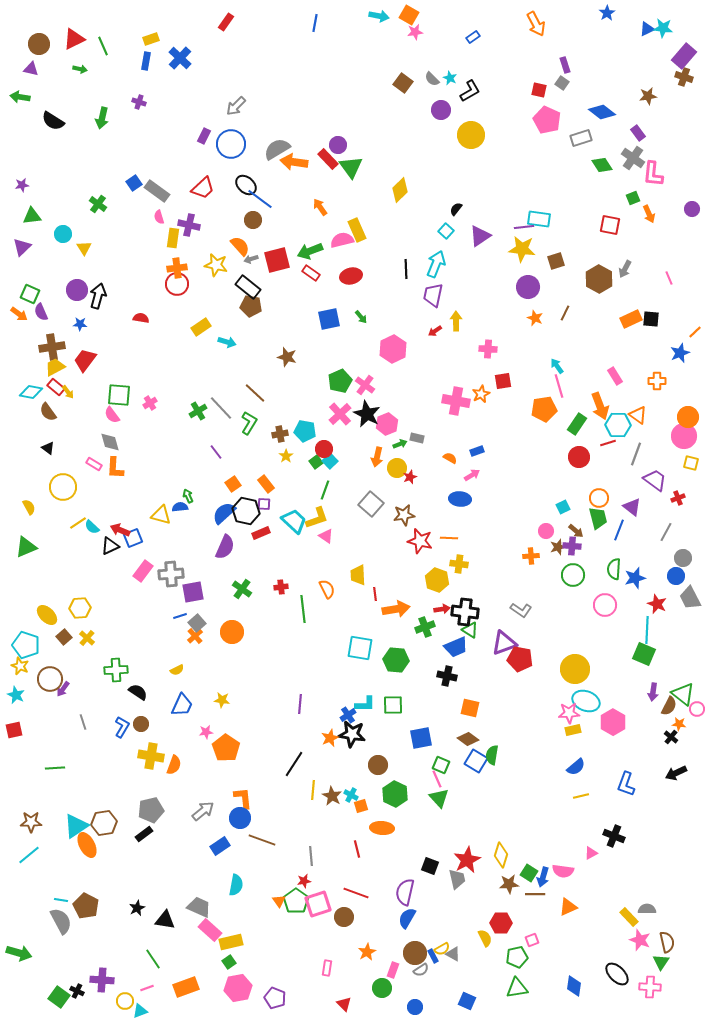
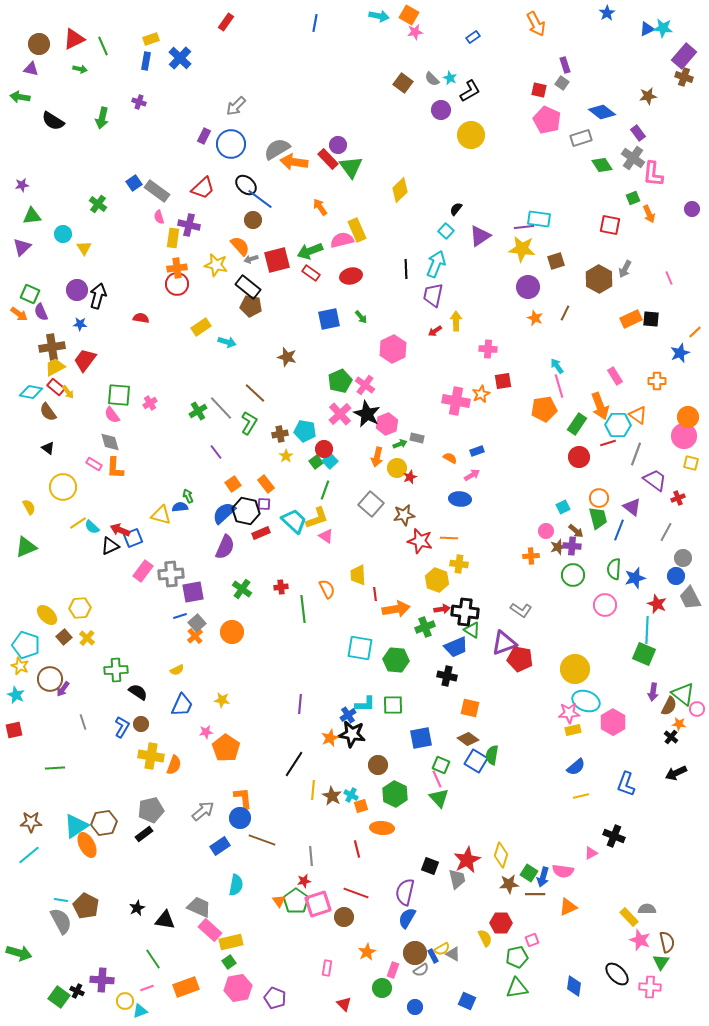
green triangle at (470, 630): moved 2 px right
